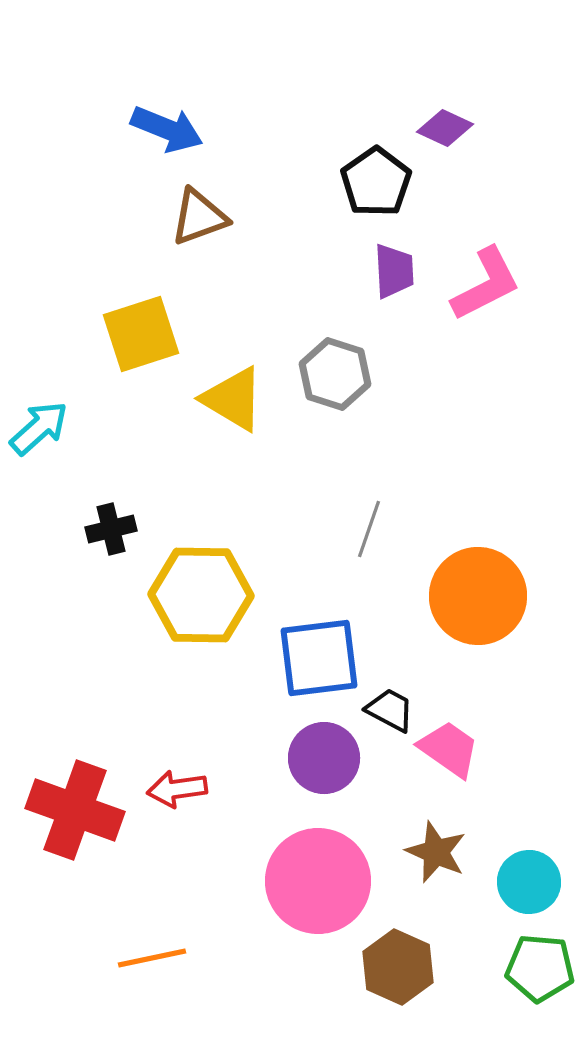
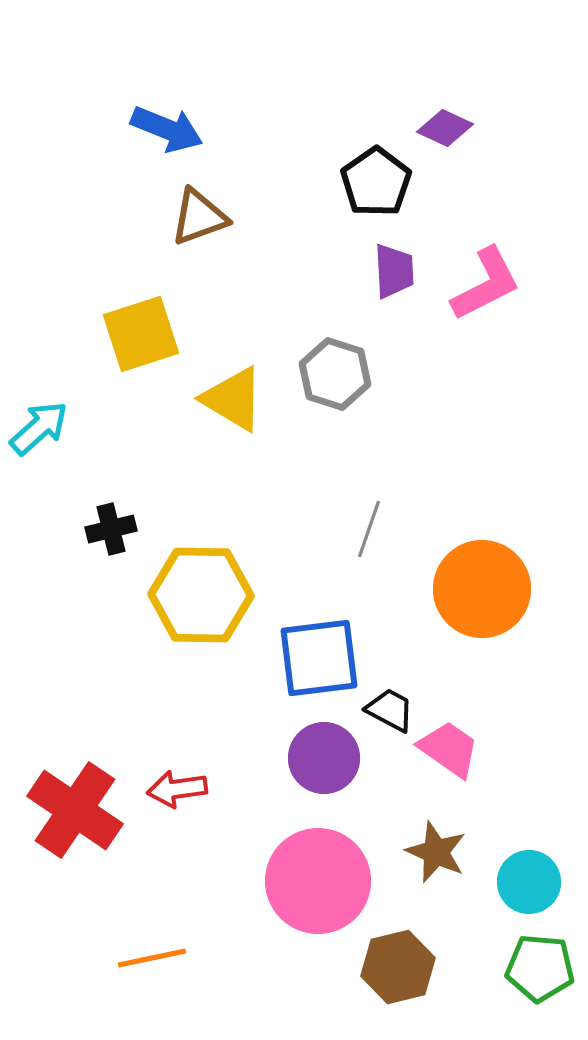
orange circle: moved 4 px right, 7 px up
red cross: rotated 14 degrees clockwise
brown hexagon: rotated 22 degrees clockwise
